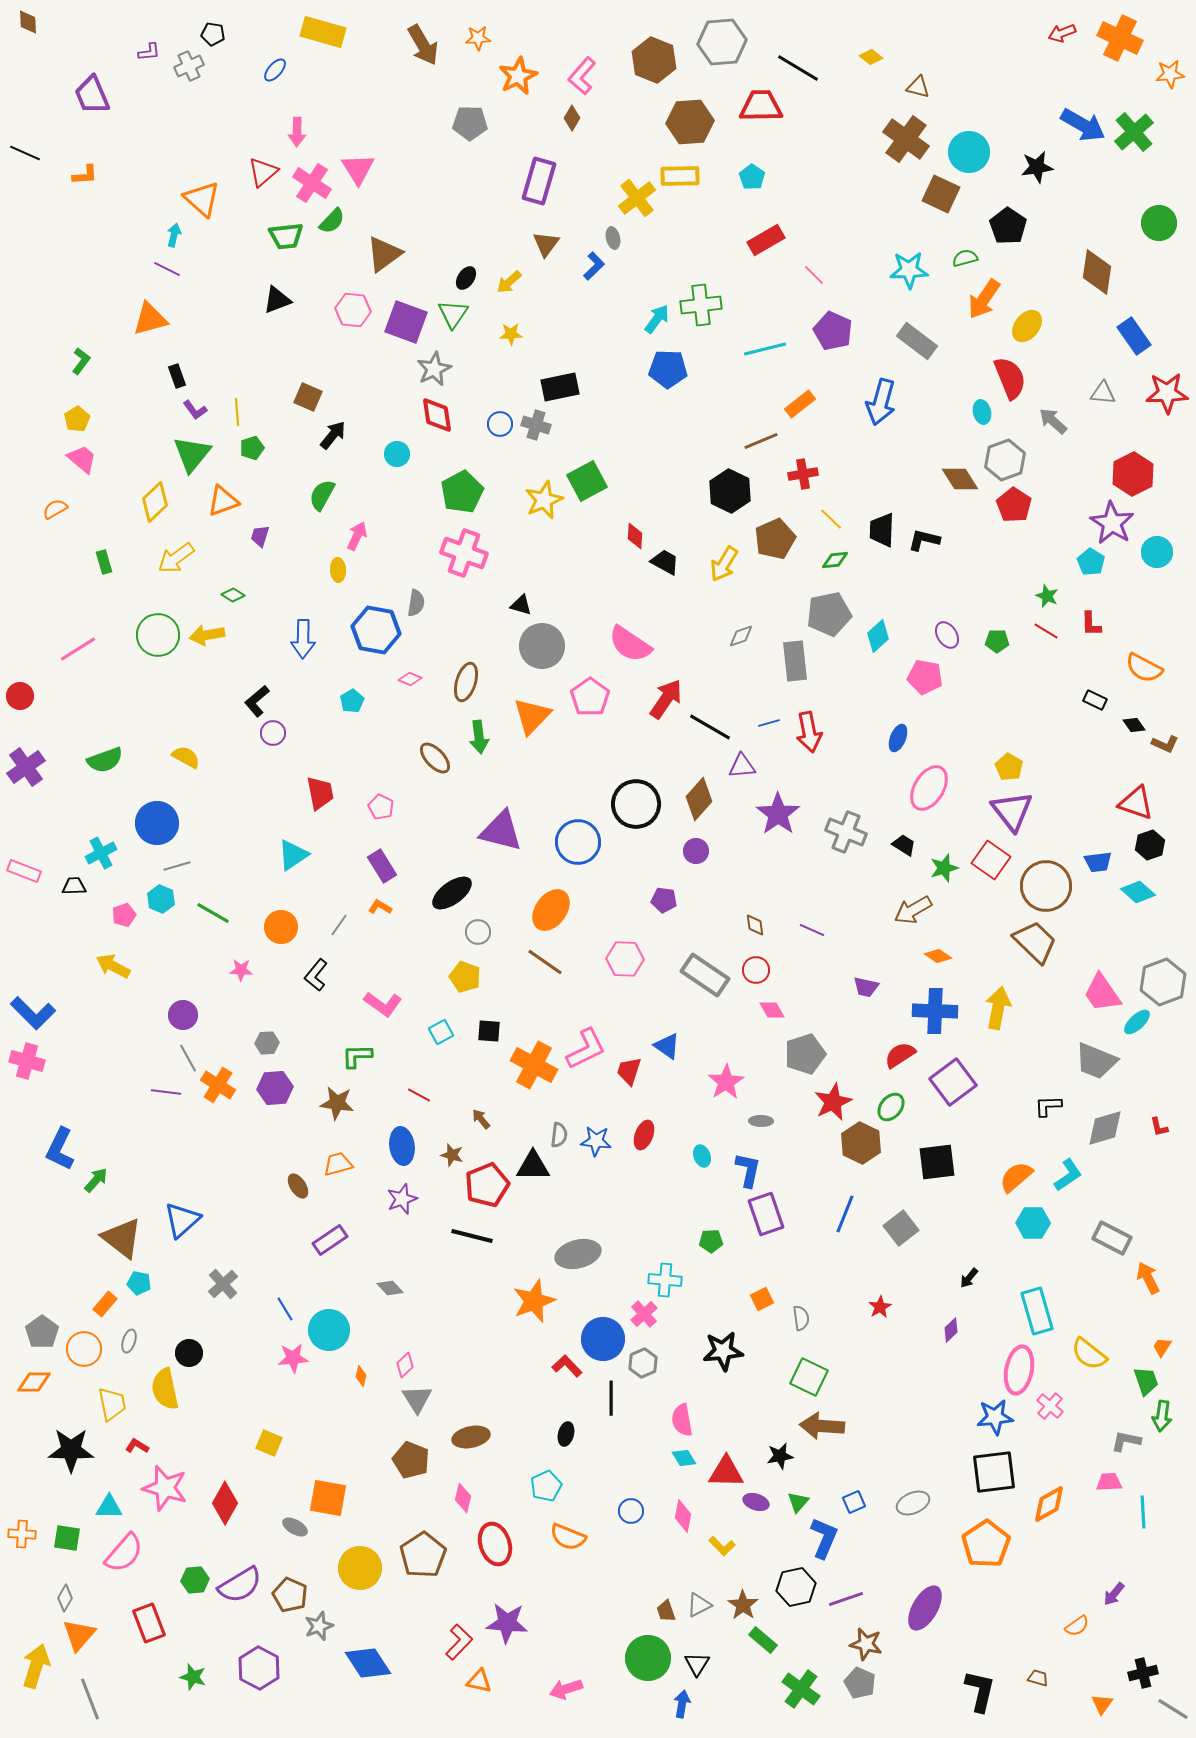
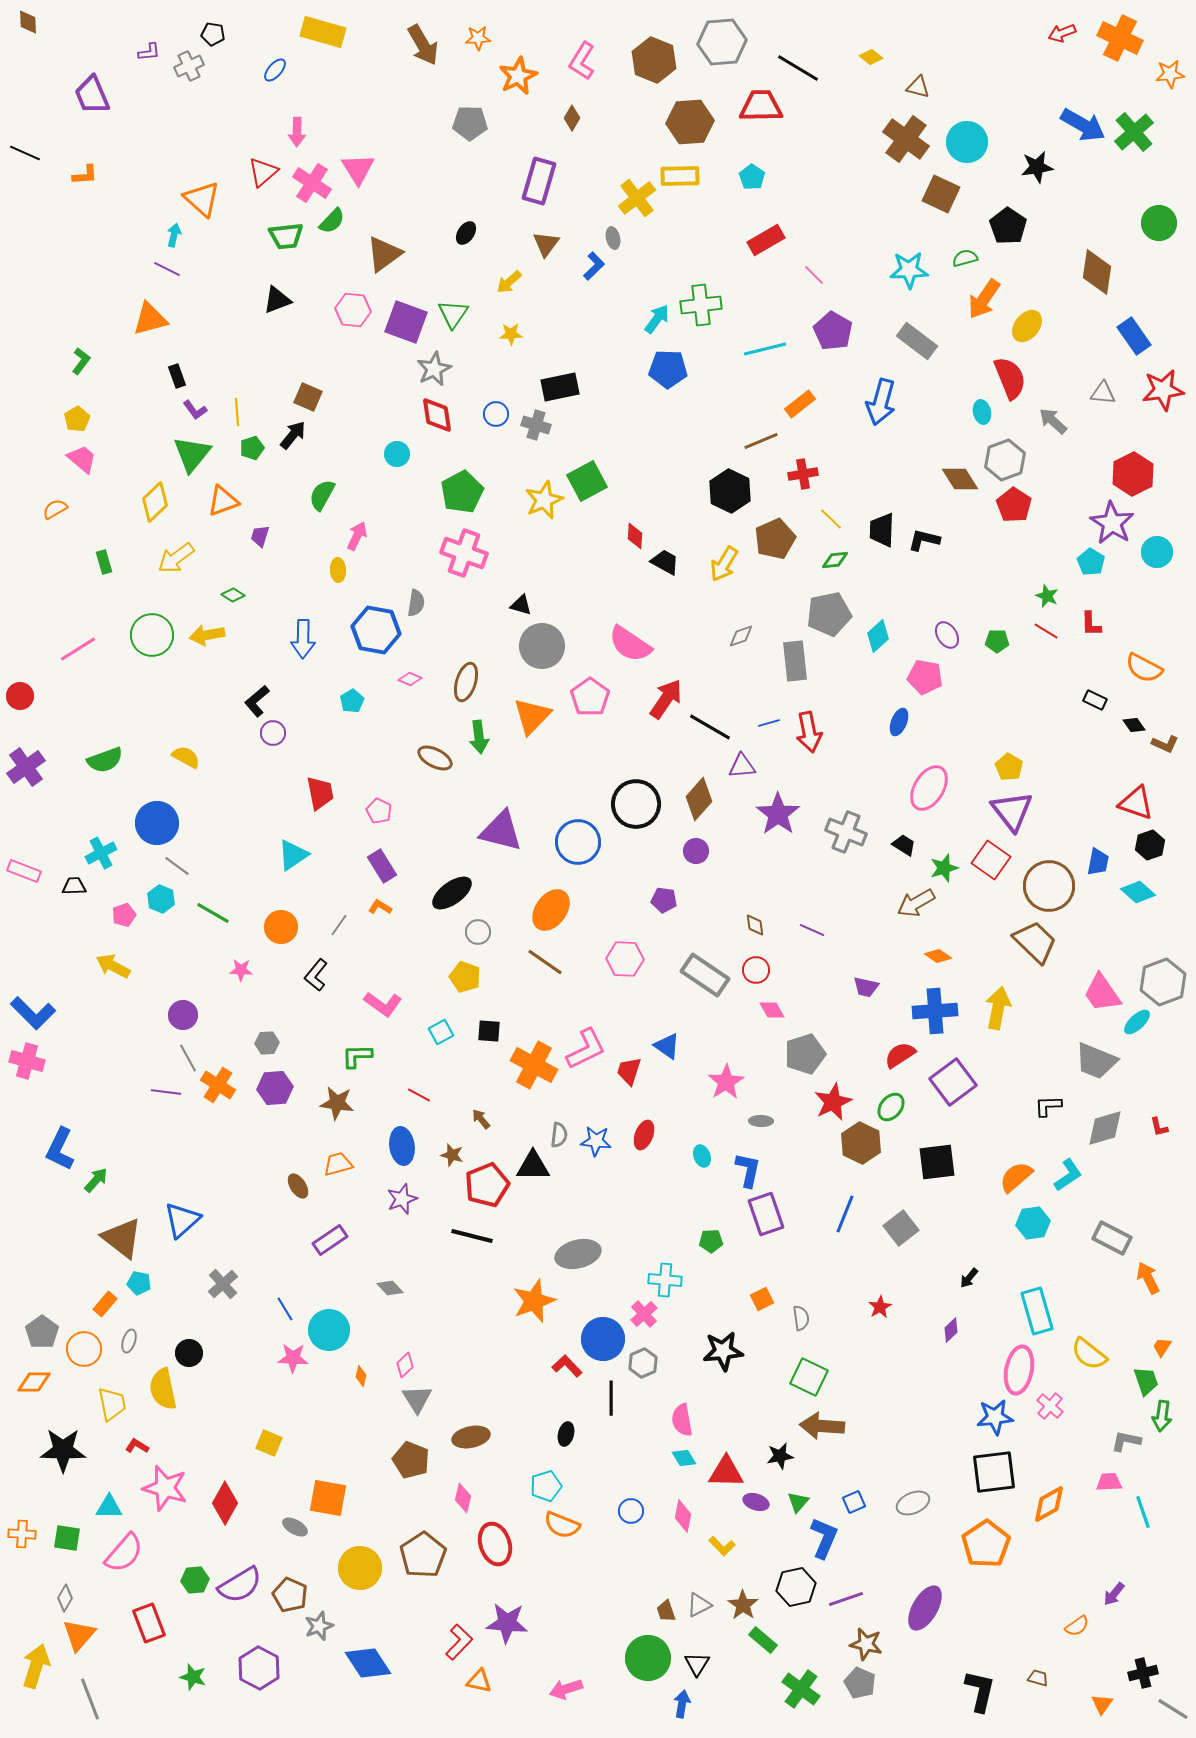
pink L-shape at (582, 76): moved 15 px up; rotated 9 degrees counterclockwise
cyan circle at (969, 152): moved 2 px left, 10 px up
black ellipse at (466, 278): moved 45 px up
purple pentagon at (833, 331): rotated 6 degrees clockwise
red star at (1167, 393): moved 4 px left, 3 px up; rotated 6 degrees counterclockwise
blue circle at (500, 424): moved 4 px left, 10 px up
black arrow at (333, 435): moved 40 px left
green circle at (158, 635): moved 6 px left
blue ellipse at (898, 738): moved 1 px right, 16 px up
brown ellipse at (435, 758): rotated 20 degrees counterclockwise
pink pentagon at (381, 807): moved 2 px left, 4 px down
blue trapezoid at (1098, 862): rotated 72 degrees counterclockwise
gray line at (177, 866): rotated 52 degrees clockwise
brown circle at (1046, 886): moved 3 px right
brown arrow at (913, 910): moved 3 px right, 7 px up
blue cross at (935, 1011): rotated 6 degrees counterclockwise
cyan hexagon at (1033, 1223): rotated 8 degrees counterclockwise
pink star at (293, 1358): rotated 8 degrees clockwise
yellow semicircle at (165, 1389): moved 2 px left
black star at (71, 1450): moved 8 px left
cyan pentagon at (546, 1486): rotated 8 degrees clockwise
cyan line at (1143, 1512): rotated 16 degrees counterclockwise
orange semicircle at (568, 1537): moved 6 px left, 12 px up
